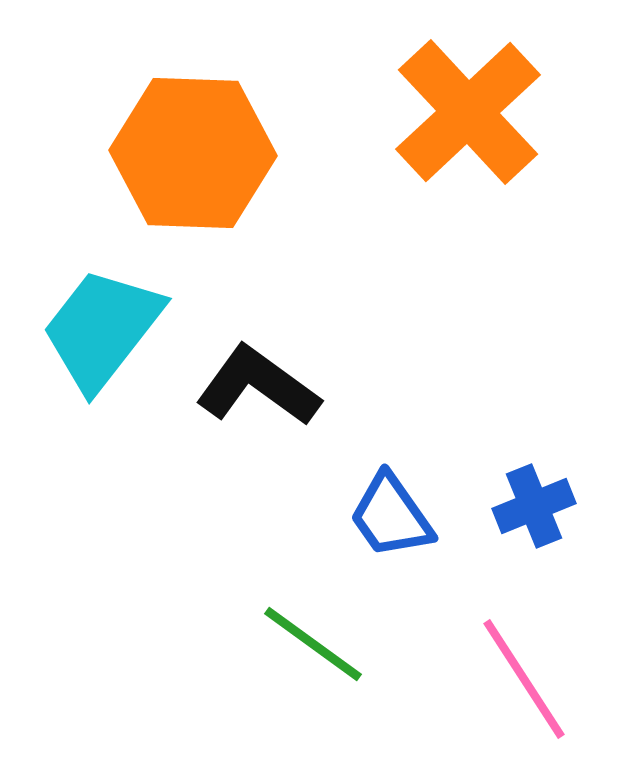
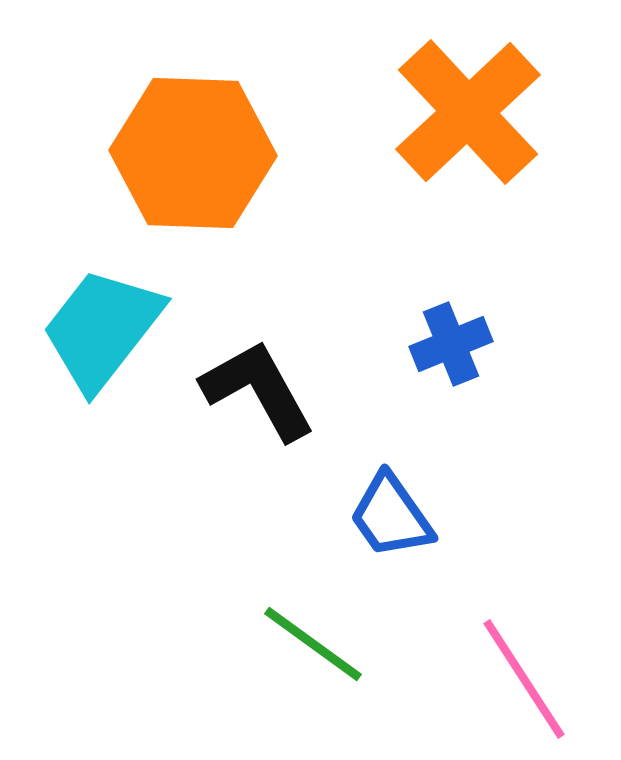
black L-shape: moved 4 px down; rotated 25 degrees clockwise
blue cross: moved 83 px left, 162 px up
